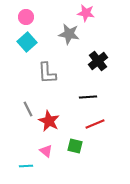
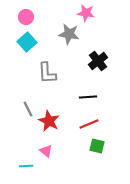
red line: moved 6 px left
green square: moved 22 px right
